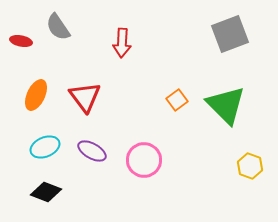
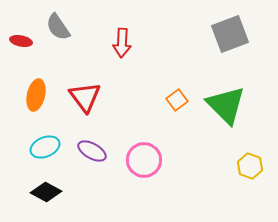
orange ellipse: rotated 12 degrees counterclockwise
black diamond: rotated 8 degrees clockwise
